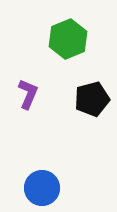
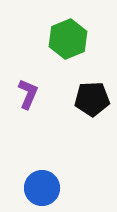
black pentagon: rotated 12 degrees clockwise
